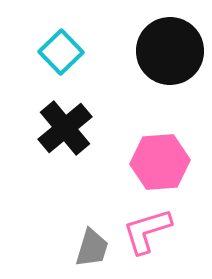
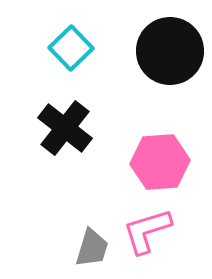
cyan square: moved 10 px right, 4 px up
black cross: rotated 12 degrees counterclockwise
